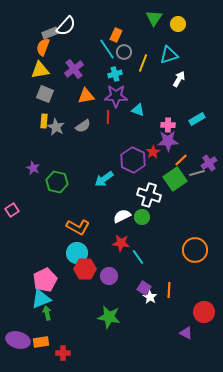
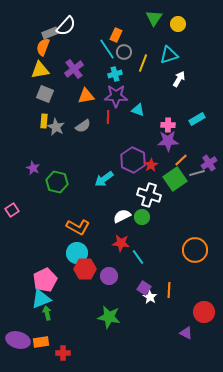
red star at (153, 152): moved 2 px left, 13 px down
